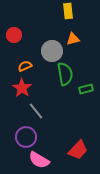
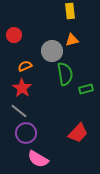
yellow rectangle: moved 2 px right
orange triangle: moved 1 px left, 1 px down
gray line: moved 17 px left; rotated 12 degrees counterclockwise
purple circle: moved 4 px up
red trapezoid: moved 17 px up
pink semicircle: moved 1 px left, 1 px up
